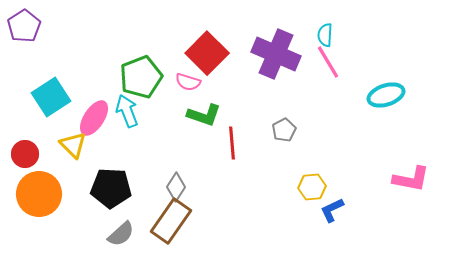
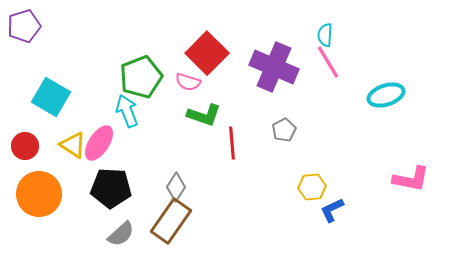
purple pentagon: rotated 16 degrees clockwise
purple cross: moved 2 px left, 13 px down
cyan square: rotated 27 degrees counterclockwise
pink ellipse: moved 5 px right, 25 px down
yellow triangle: rotated 12 degrees counterclockwise
red circle: moved 8 px up
